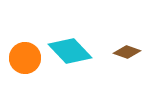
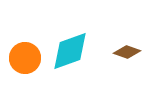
cyan diamond: rotated 66 degrees counterclockwise
